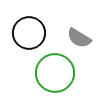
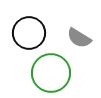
green circle: moved 4 px left
